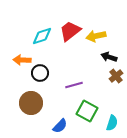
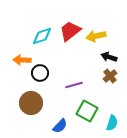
brown cross: moved 6 px left
